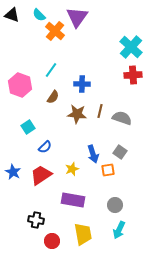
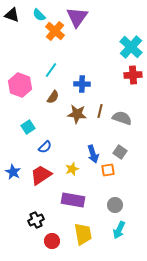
black cross: rotated 35 degrees counterclockwise
